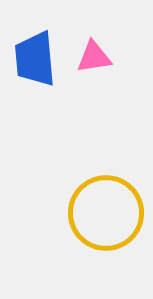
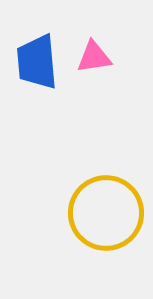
blue trapezoid: moved 2 px right, 3 px down
